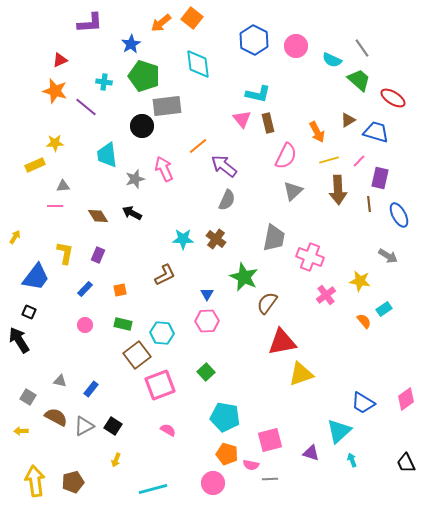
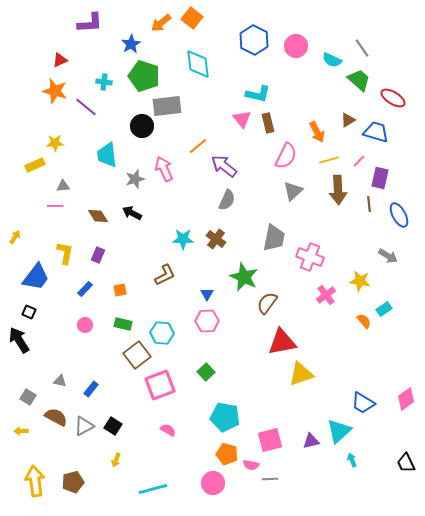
purple triangle at (311, 453): moved 12 px up; rotated 30 degrees counterclockwise
